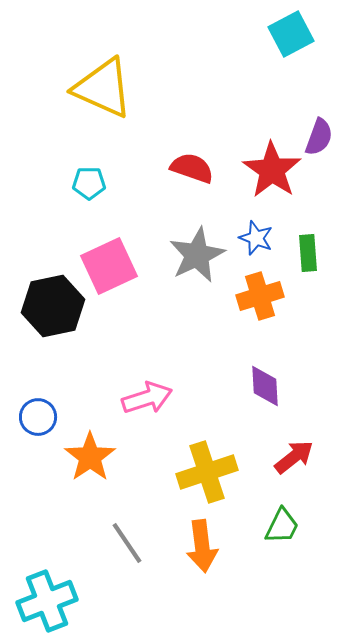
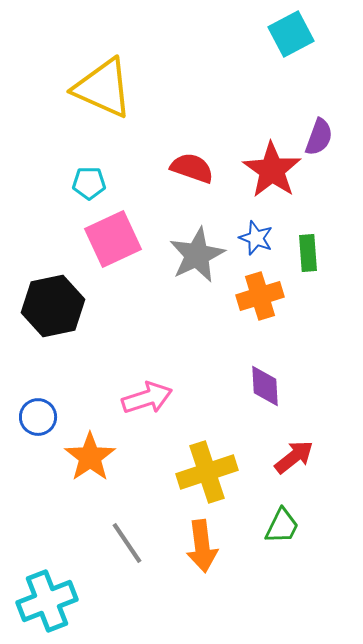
pink square: moved 4 px right, 27 px up
